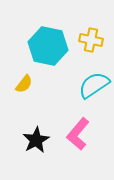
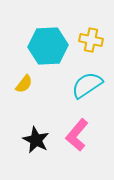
cyan hexagon: rotated 15 degrees counterclockwise
cyan semicircle: moved 7 px left
pink L-shape: moved 1 px left, 1 px down
black star: rotated 16 degrees counterclockwise
